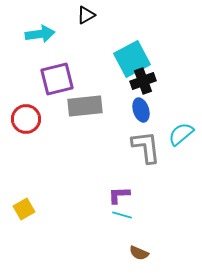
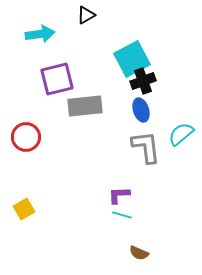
red circle: moved 18 px down
